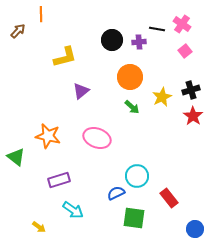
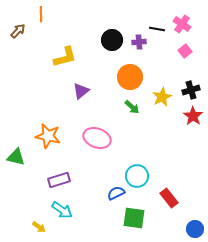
green triangle: rotated 24 degrees counterclockwise
cyan arrow: moved 11 px left
